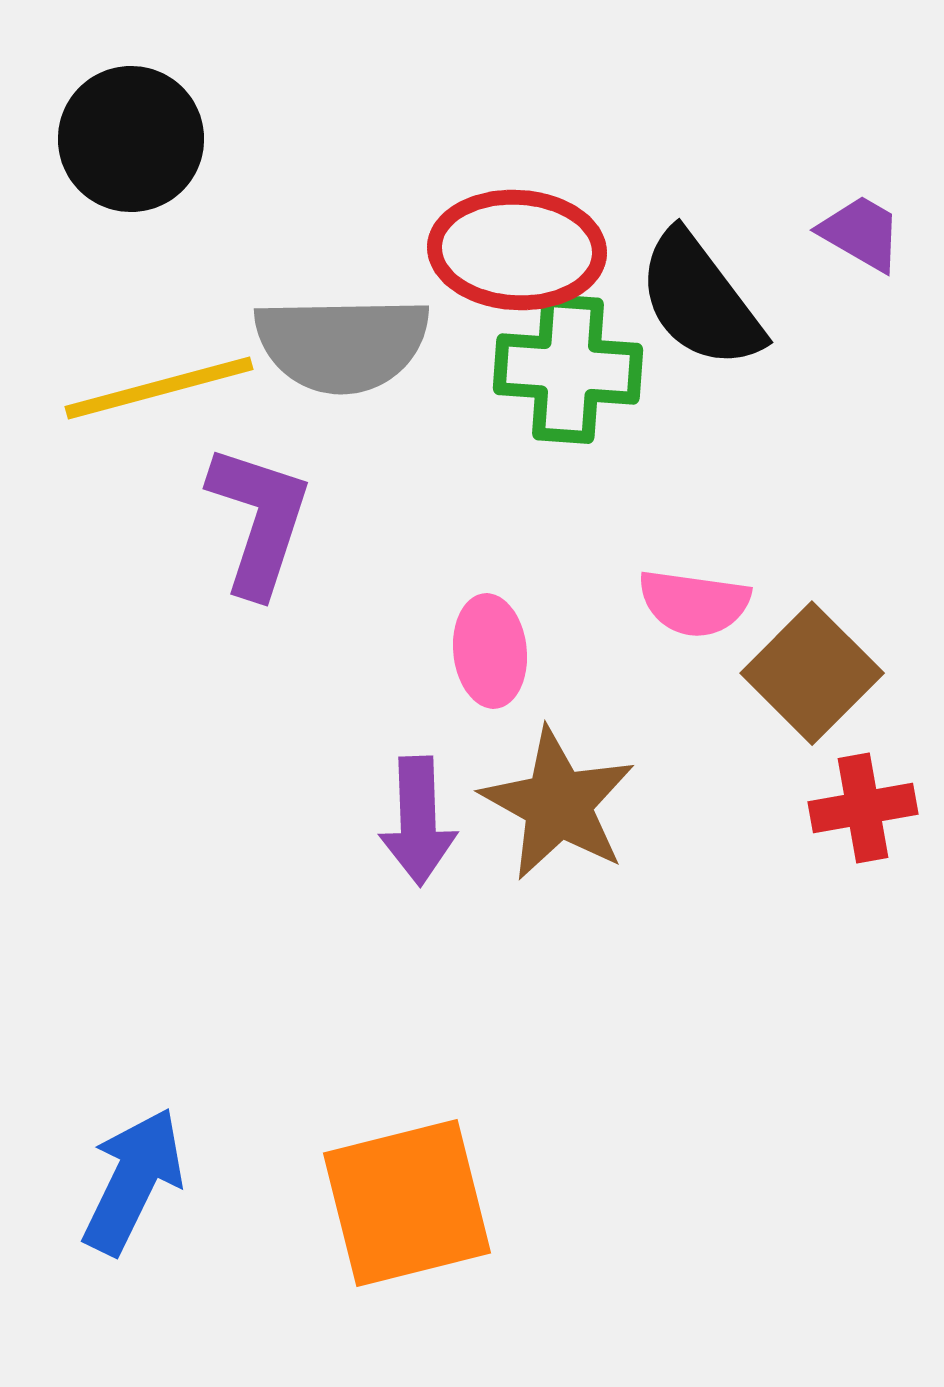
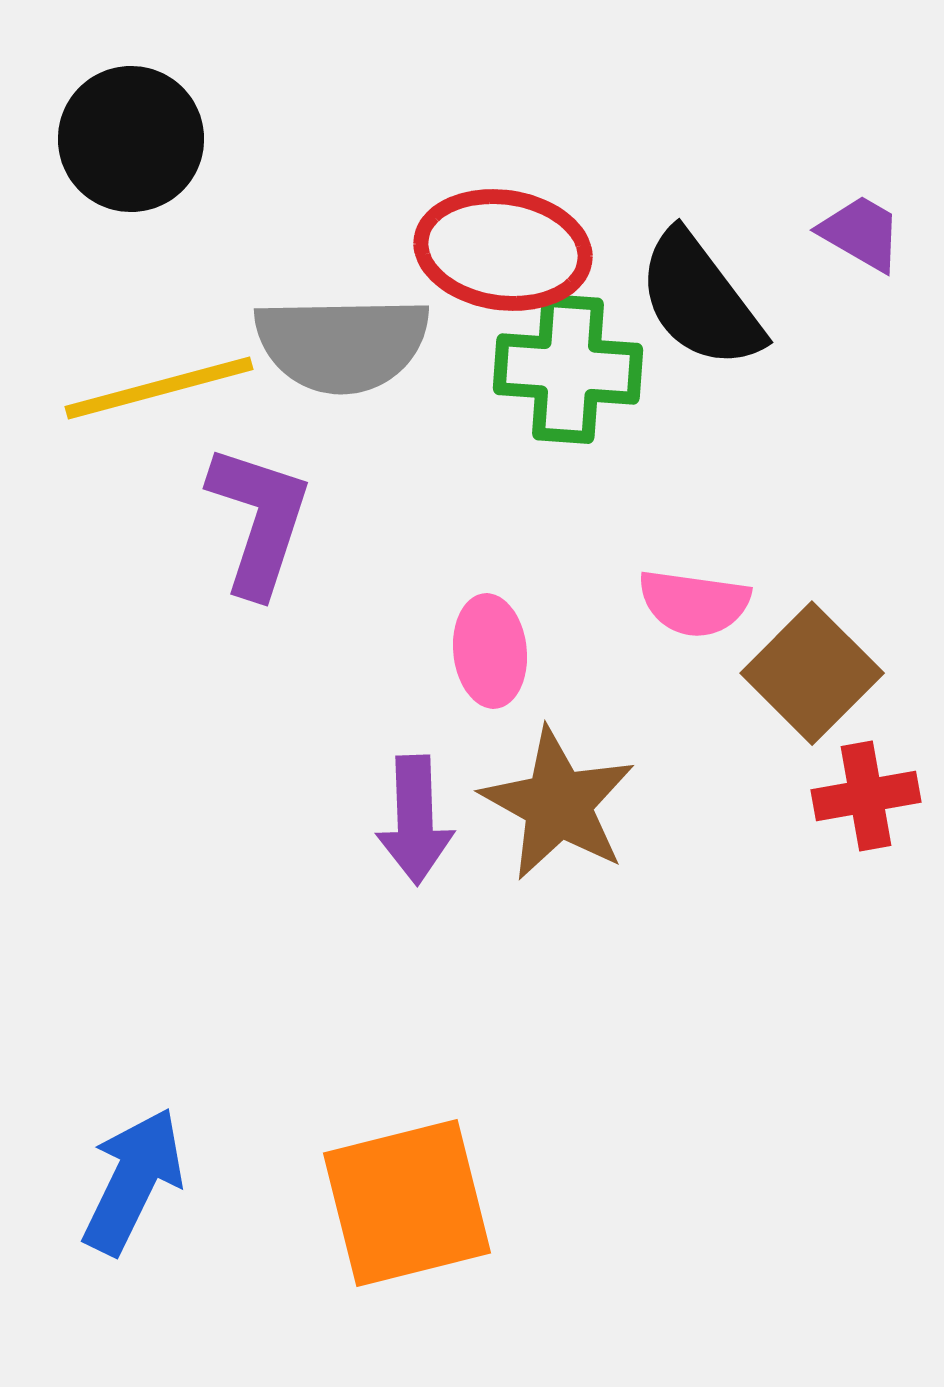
red ellipse: moved 14 px left; rotated 5 degrees clockwise
red cross: moved 3 px right, 12 px up
purple arrow: moved 3 px left, 1 px up
